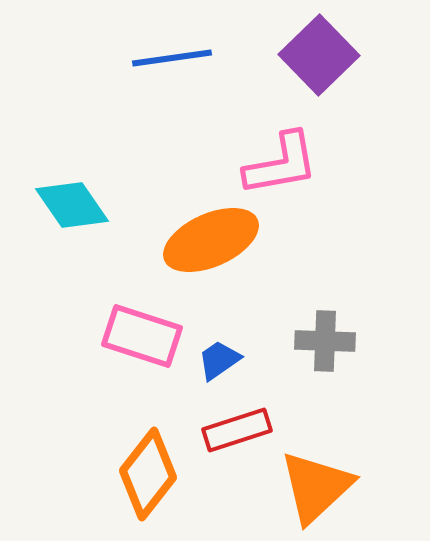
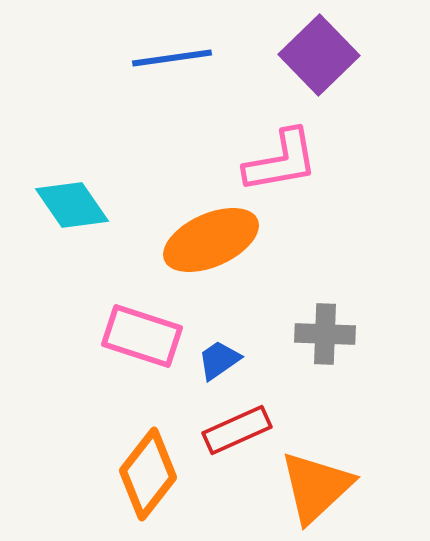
pink L-shape: moved 3 px up
gray cross: moved 7 px up
red rectangle: rotated 6 degrees counterclockwise
